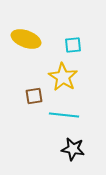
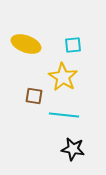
yellow ellipse: moved 5 px down
brown square: rotated 18 degrees clockwise
